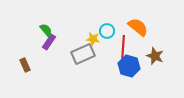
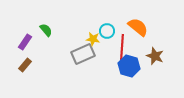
purple rectangle: moved 24 px left
red line: moved 1 px left, 1 px up
brown rectangle: rotated 64 degrees clockwise
